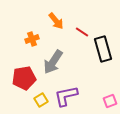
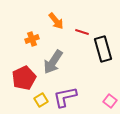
red line: rotated 16 degrees counterclockwise
red pentagon: rotated 15 degrees counterclockwise
purple L-shape: moved 1 px left, 1 px down
pink square: rotated 32 degrees counterclockwise
